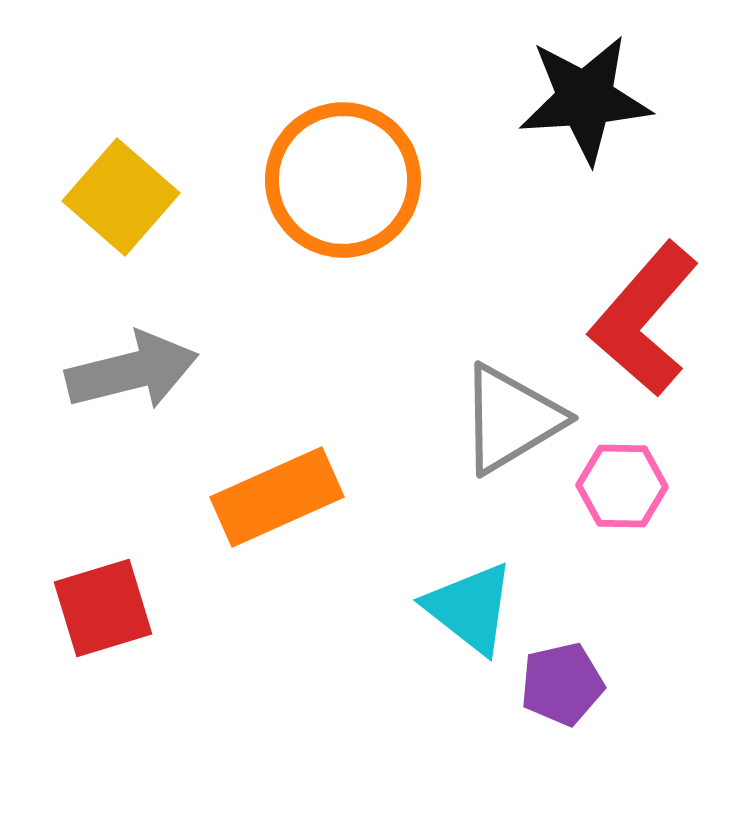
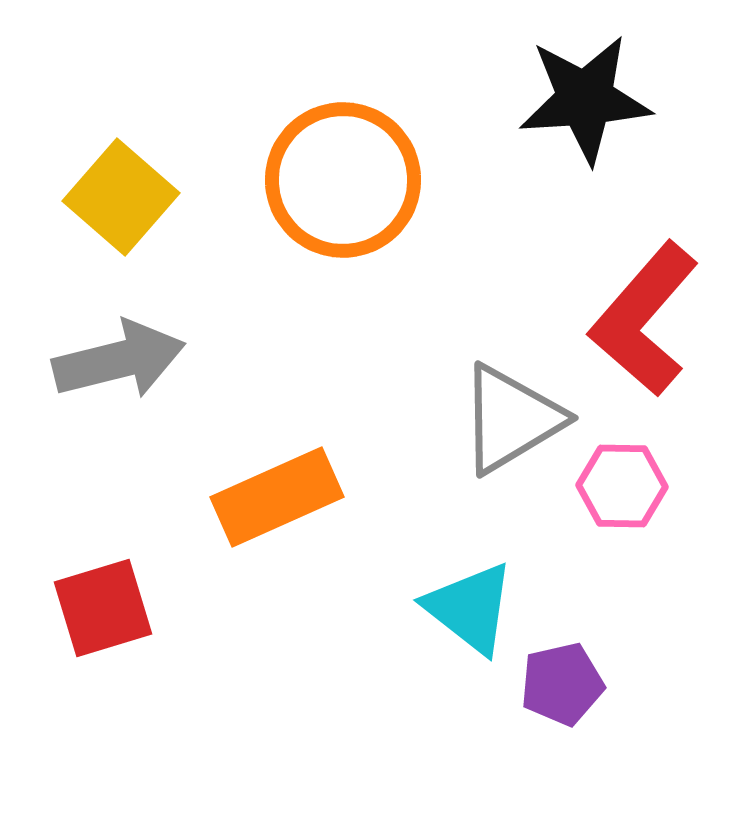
gray arrow: moved 13 px left, 11 px up
